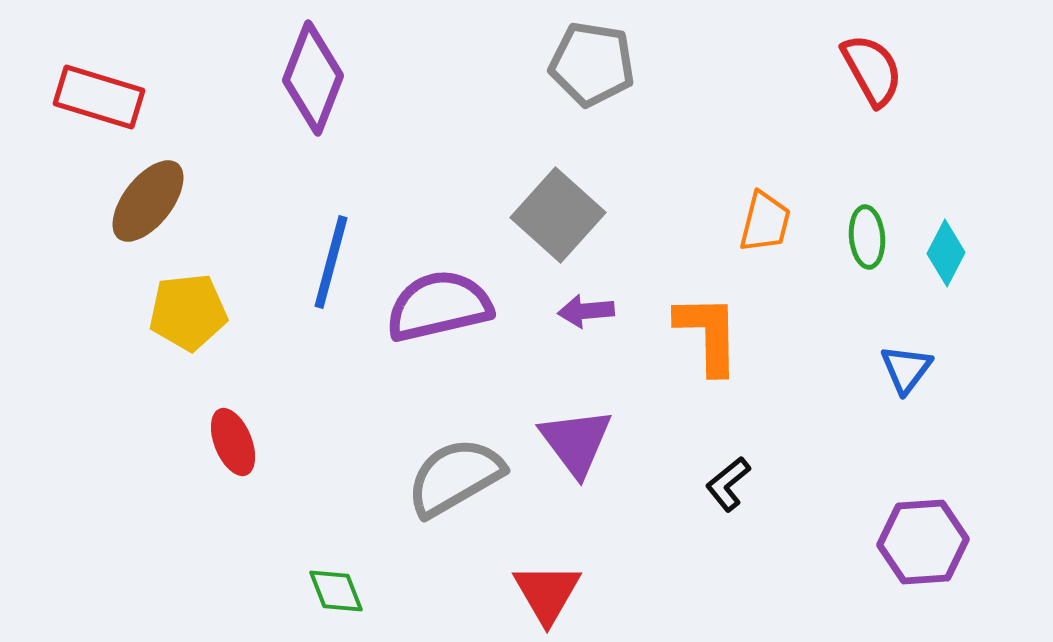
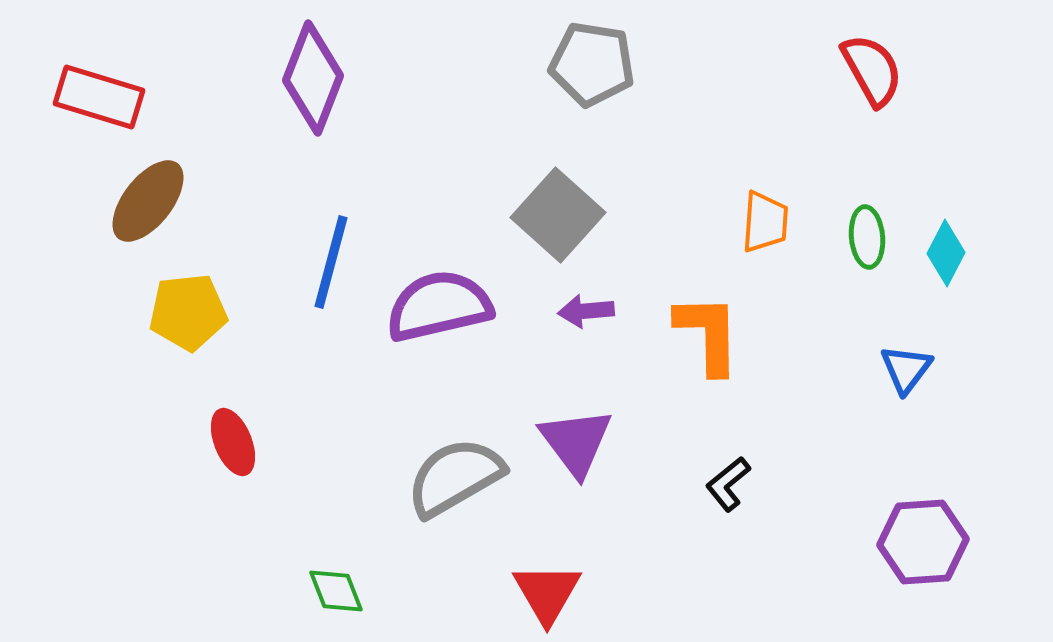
orange trapezoid: rotated 10 degrees counterclockwise
